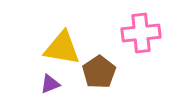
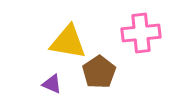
yellow triangle: moved 6 px right, 6 px up
purple triangle: moved 2 px right; rotated 45 degrees clockwise
